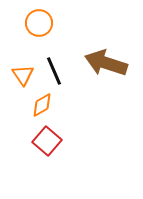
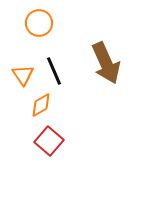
brown arrow: rotated 132 degrees counterclockwise
orange diamond: moved 1 px left
red square: moved 2 px right
